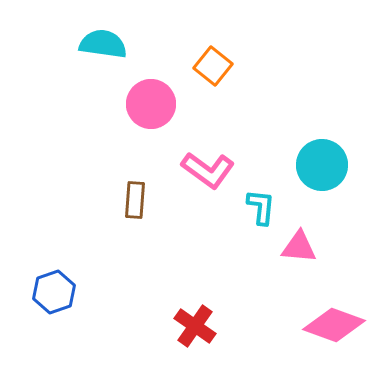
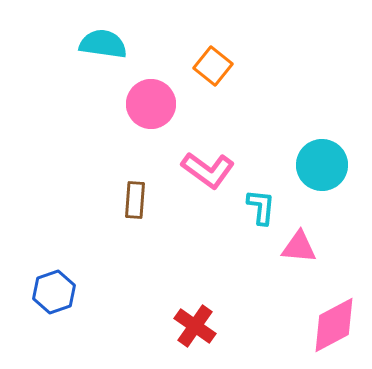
pink diamond: rotated 48 degrees counterclockwise
